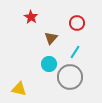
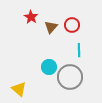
red circle: moved 5 px left, 2 px down
brown triangle: moved 11 px up
cyan line: moved 4 px right, 2 px up; rotated 32 degrees counterclockwise
cyan circle: moved 3 px down
yellow triangle: rotated 28 degrees clockwise
